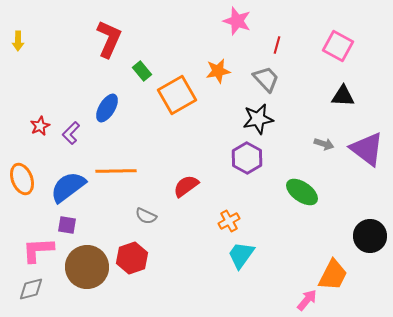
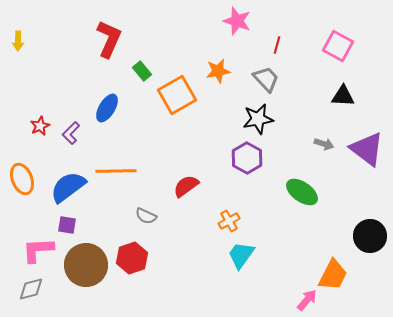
brown circle: moved 1 px left, 2 px up
